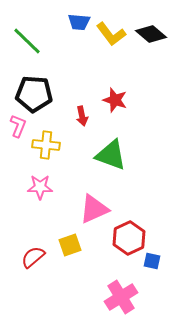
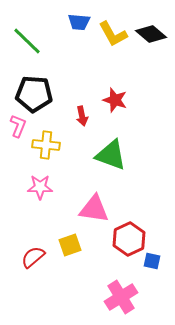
yellow L-shape: moved 2 px right; rotated 8 degrees clockwise
pink triangle: rotated 32 degrees clockwise
red hexagon: moved 1 px down
